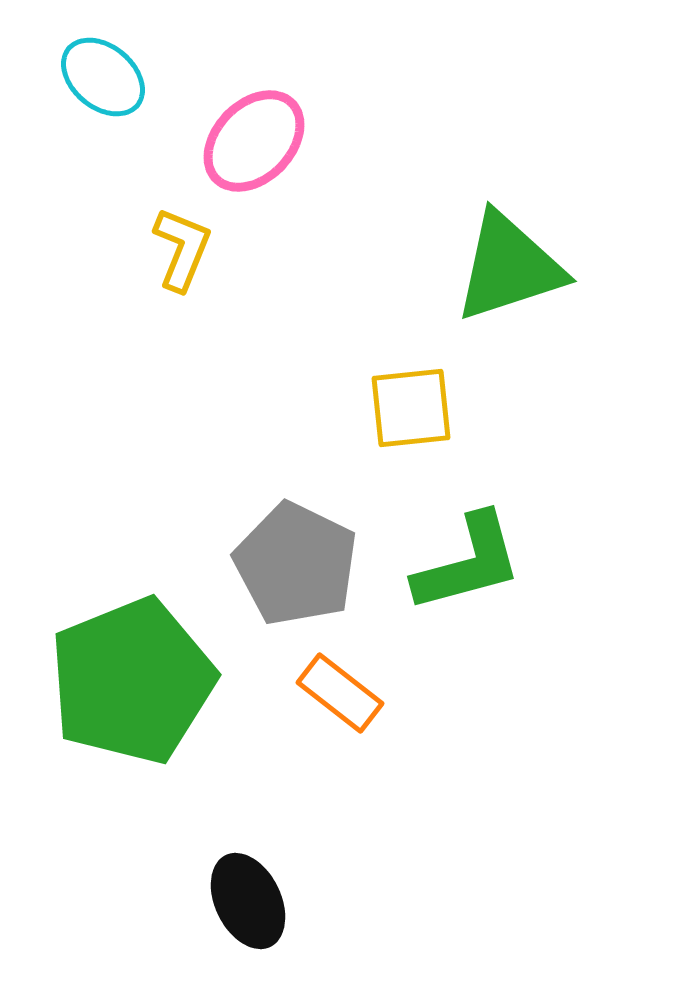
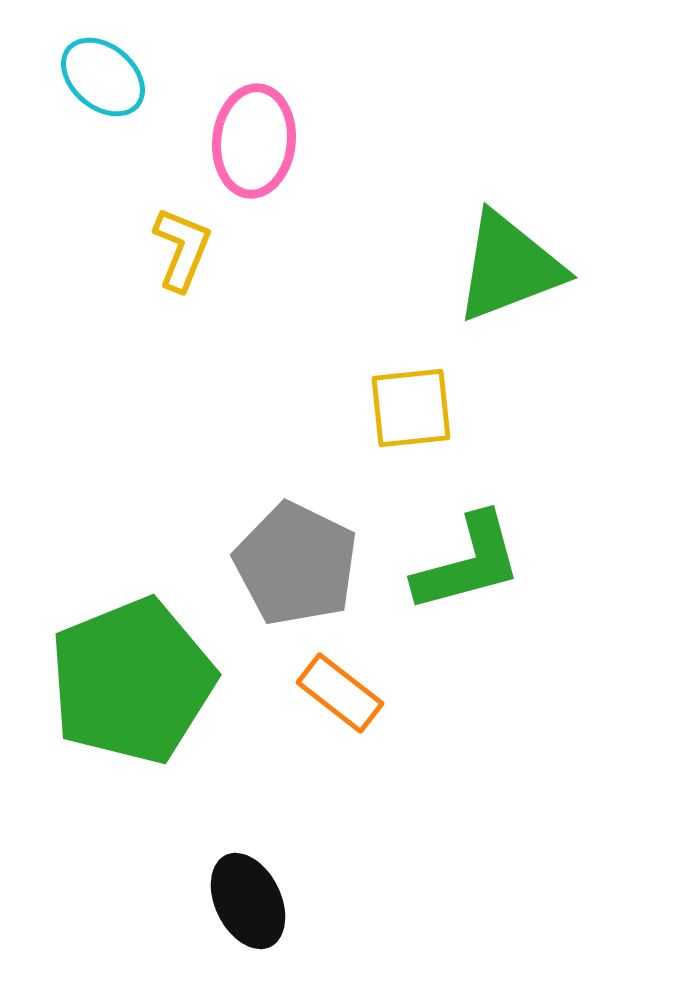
pink ellipse: rotated 38 degrees counterclockwise
green triangle: rotated 3 degrees counterclockwise
